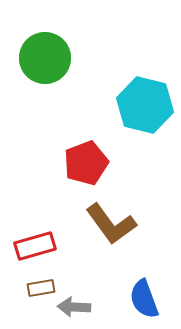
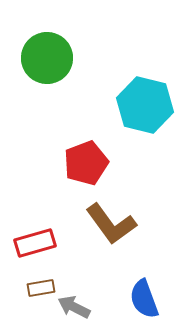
green circle: moved 2 px right
red rectangle: moved 3 px up
gray arrow: rotated 24 degrees clockwise
